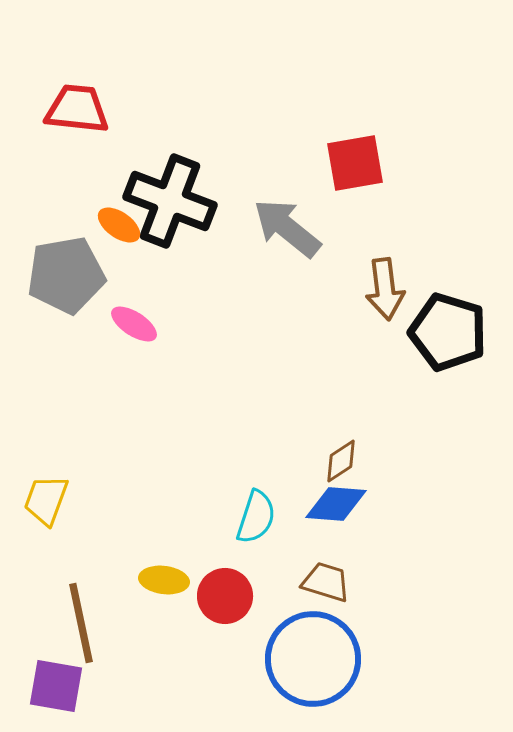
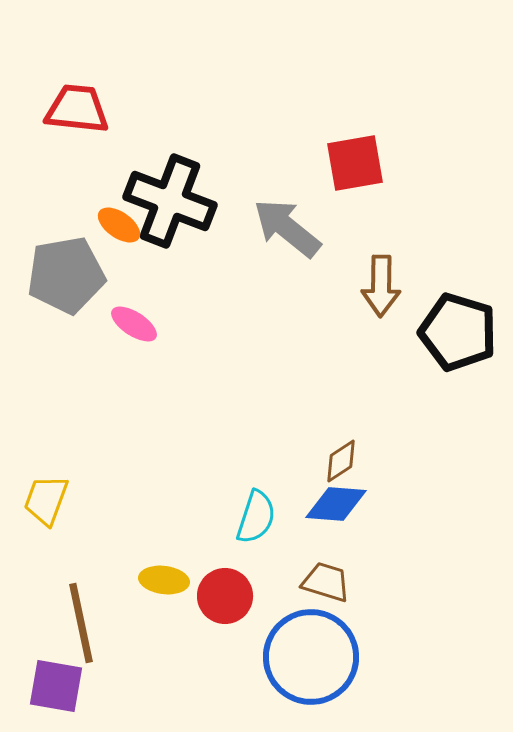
brown arrow: moved 4 px left, 3 px up; rotated 8 degrees clockwise
black pentagon: moved 10 px right
blue circle: moved 2 px left, 2 px up
